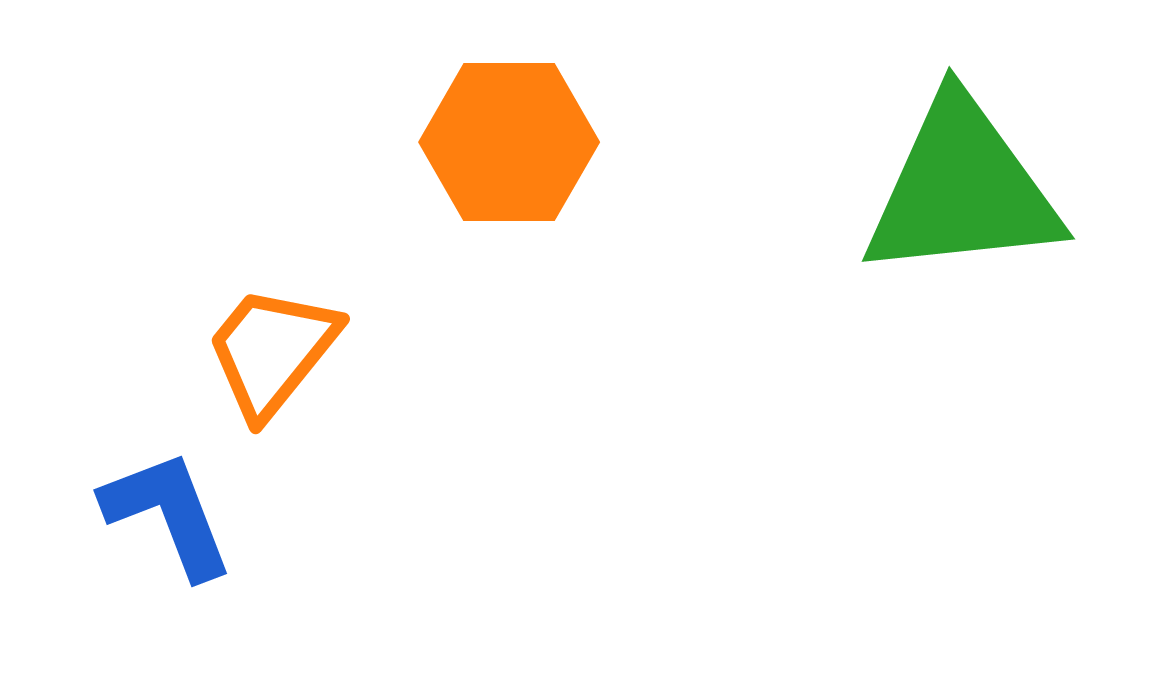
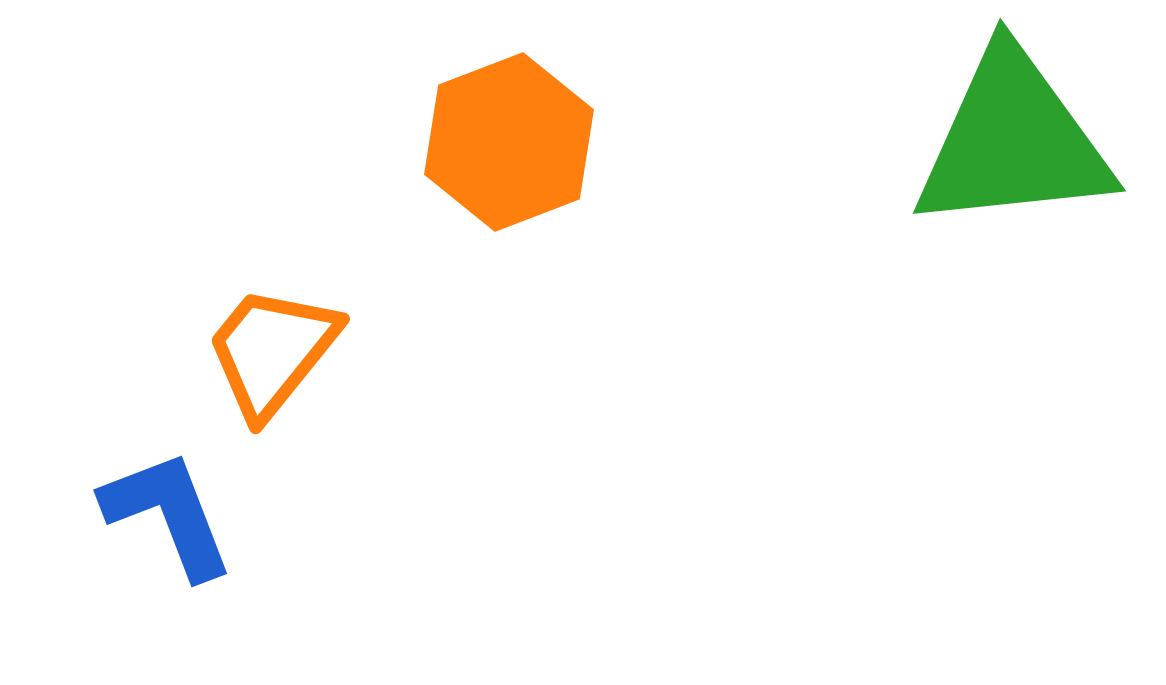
orange hexagon: rotated 21 degrees counterclockwise
green triangle: moved 51 px right, 48 px up
